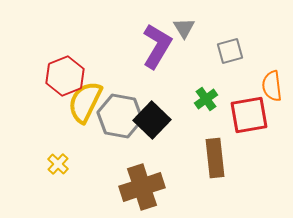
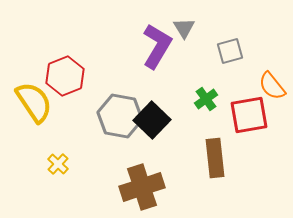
orange semicircle: rotated 32 degrees counterclockwise
yellow semicircle: moved 51 px left; rotated 120 degrees clockwise
